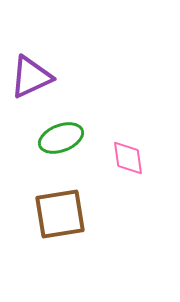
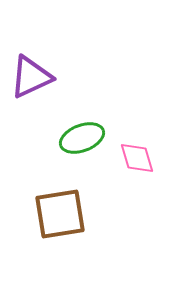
green ellipse: moved 21 px right
pink diamond: moved 9 px right; rotated 9 degrees counterclockwise
